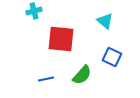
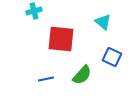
cyan triangle: moved 2 px left, 1 px down
